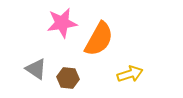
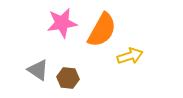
orange semicircle: moved 3 px right, 9 px up
gray triangle: moved 2 px right, 1 px down
yellow arrow: moved 18 px up
